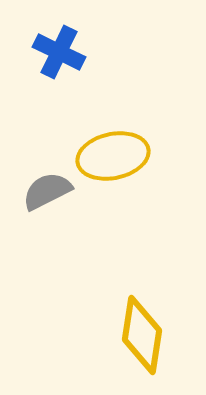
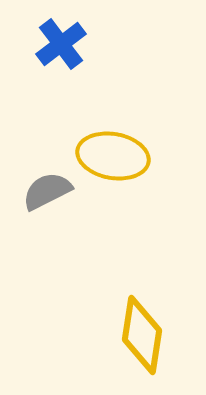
blue cross: moved 2 px right, 8 px up; rotated 27 degrees clockwise
yellow ellipse: rotated 22 degrees clockwise
